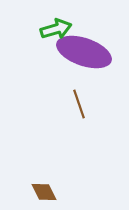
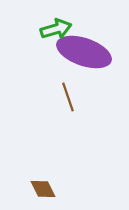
brown line: moved 11 px left, 7 px up
brown diamond: moved 1 px left, 3 px up
